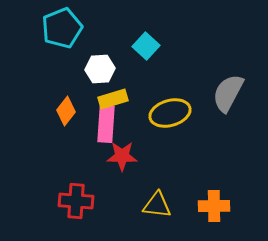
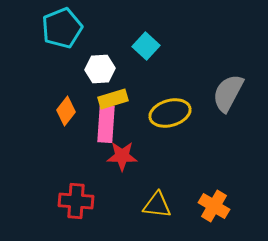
orange cross: rotated 32 degrees clockwise
